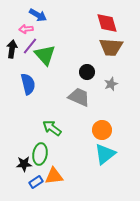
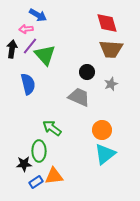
brown trapezoid: moved 2 px down
green ellipse: moved 1 px left, 3 px up; rotated 10 degrees counterclockwise
